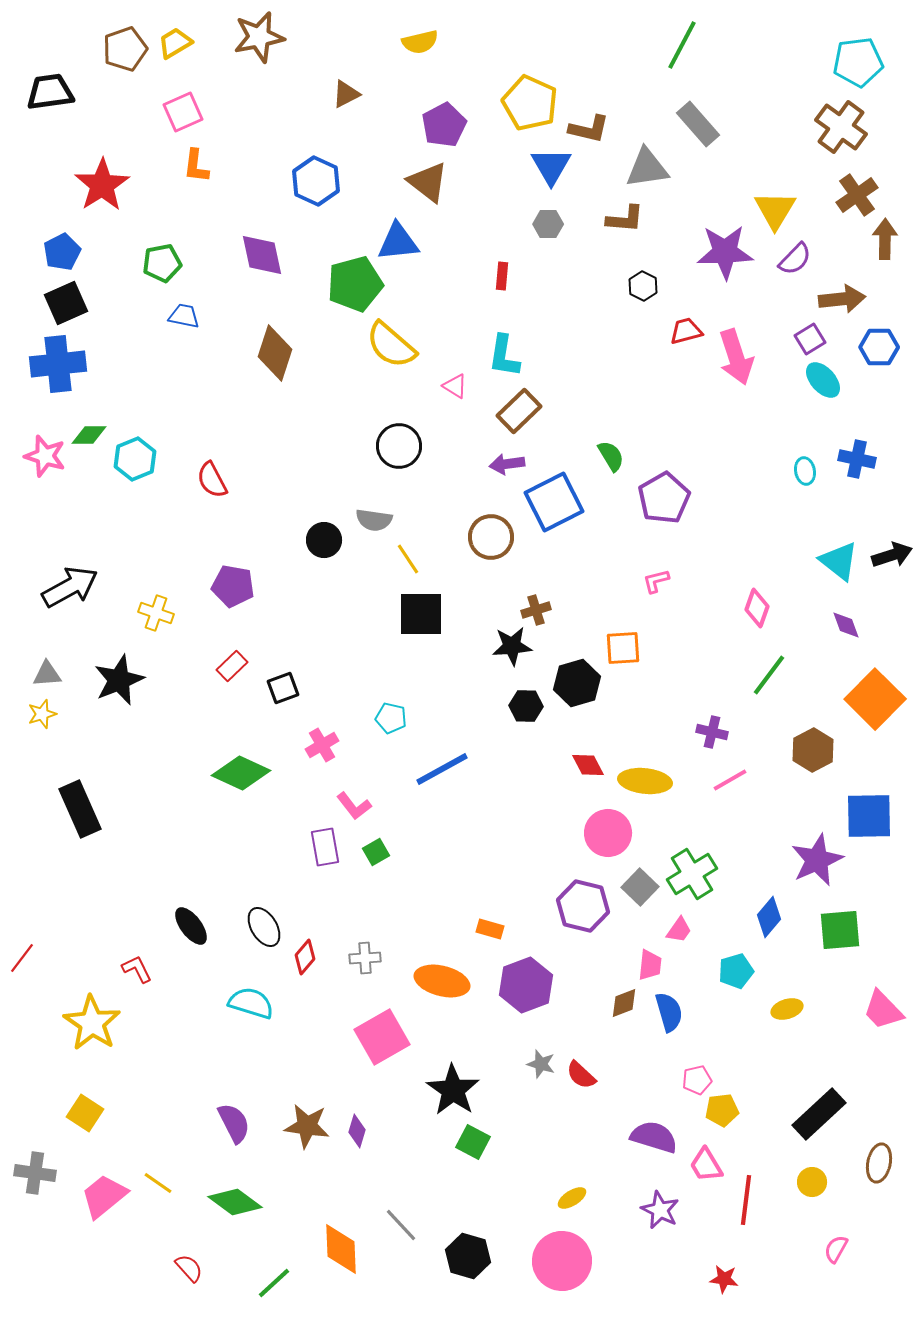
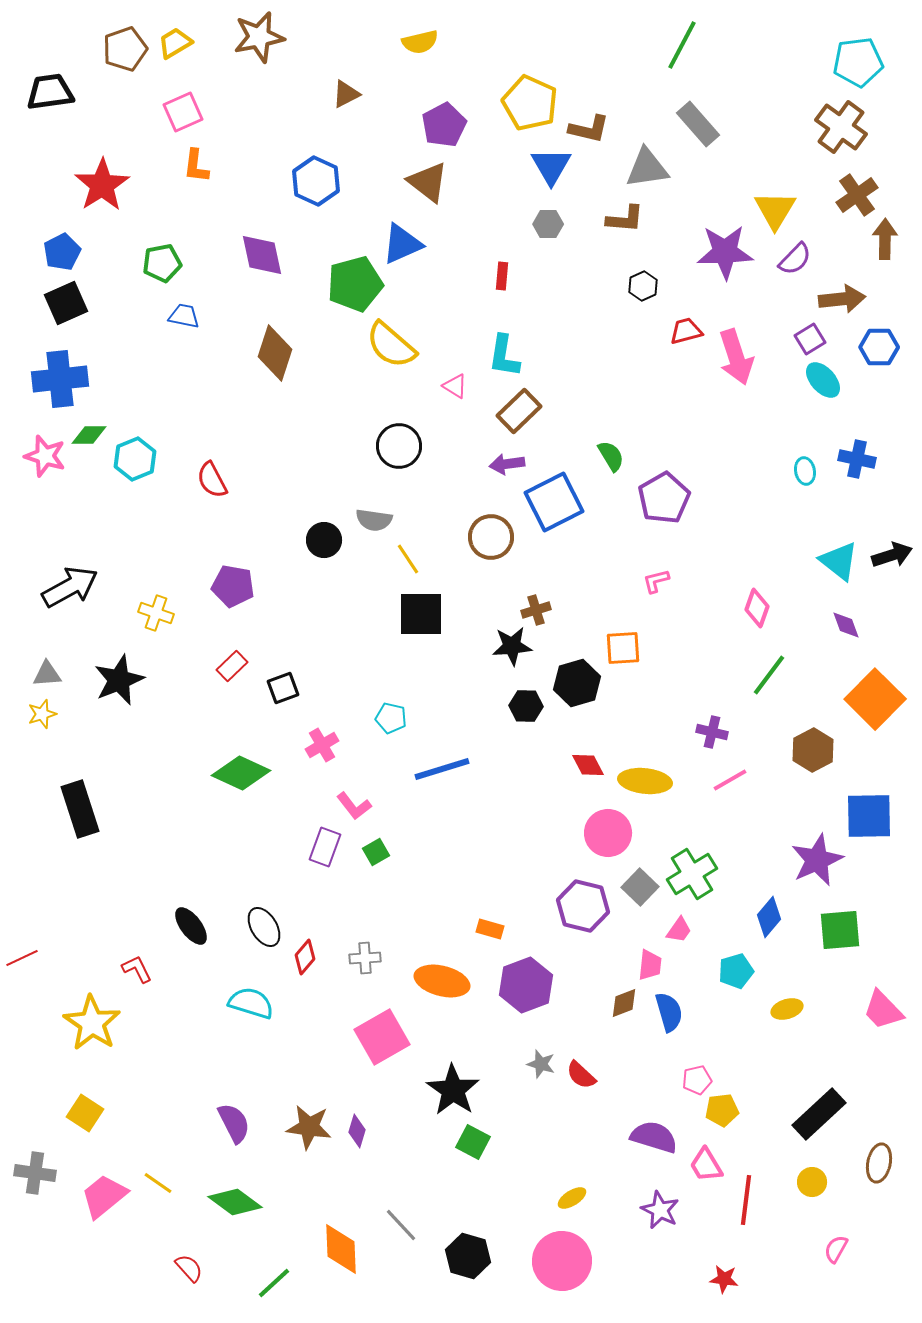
blue triangle at (398, 242): moved 4 px right, 2 px down; rotated 18 degrees counterclockwise
black hexagon at (643, 286): rotated 8 degrees clockwise
blue cross at (58, 364): moved 2 px right, 15 px down
blue line at (442, 769): rotated 12 degrees clockwise
black rectangle at (80, 809): rotated 6 degrees clockwise
purple rectangle at (325, 847): rotated 30 degrees clockwise
red line at (22, 958): rotated 28 degrees clockwise
brown star at (307, 1126): moved 2 px right, 1 px down
